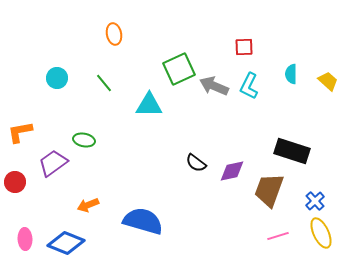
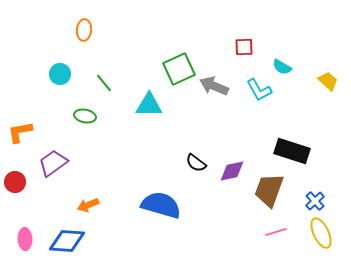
orange ellipse: moved 30 px left, 4 px up; rotated 15 degrees clockwise
cyan semicircle: moved 9 px left, 7 px up; rotated 60 degrees counterclockwise
cyan circle: moved 3 px right, 4 px up
cyan L-shape: moved 10 px right, 4 px down; rotated 56 degrees counterclockwise
green ellipse: moved 1 px right, 24 px up
blue semicircle: moved 18 px right, 16 px up
pink line: moved 2 px left, 4 px up
blue diamond: moved 1 px right, 2 px up; rotated 18 degrees counterclockwise
